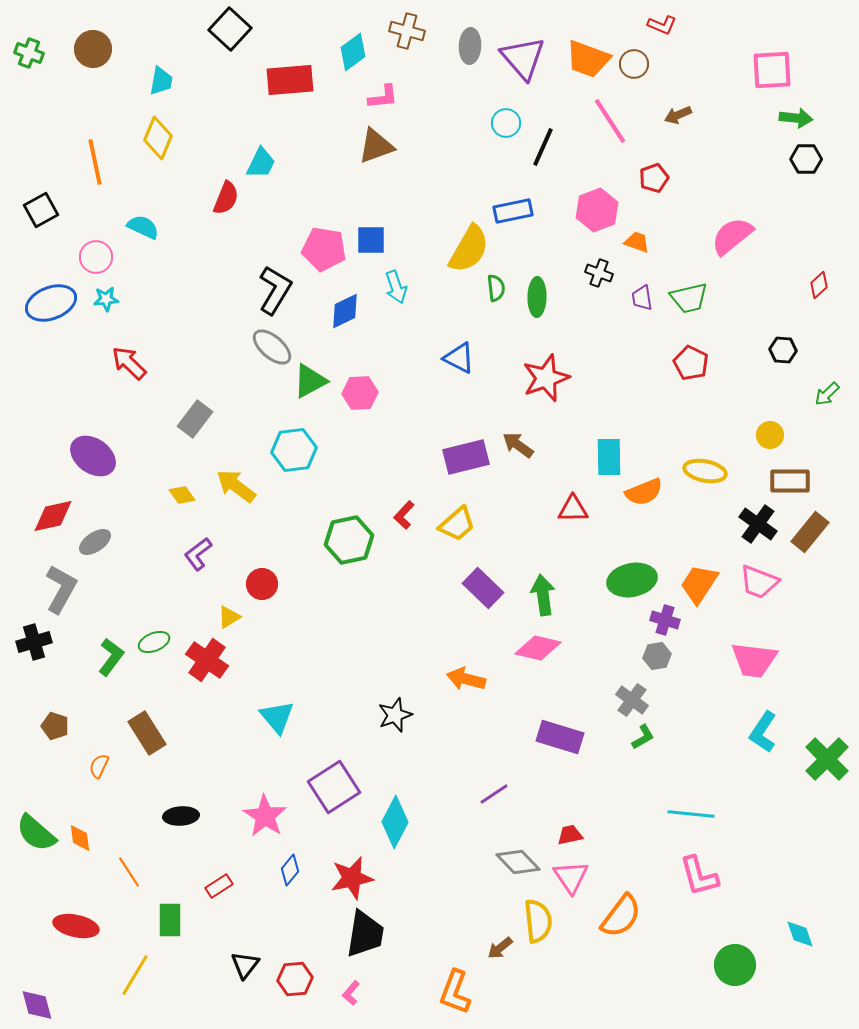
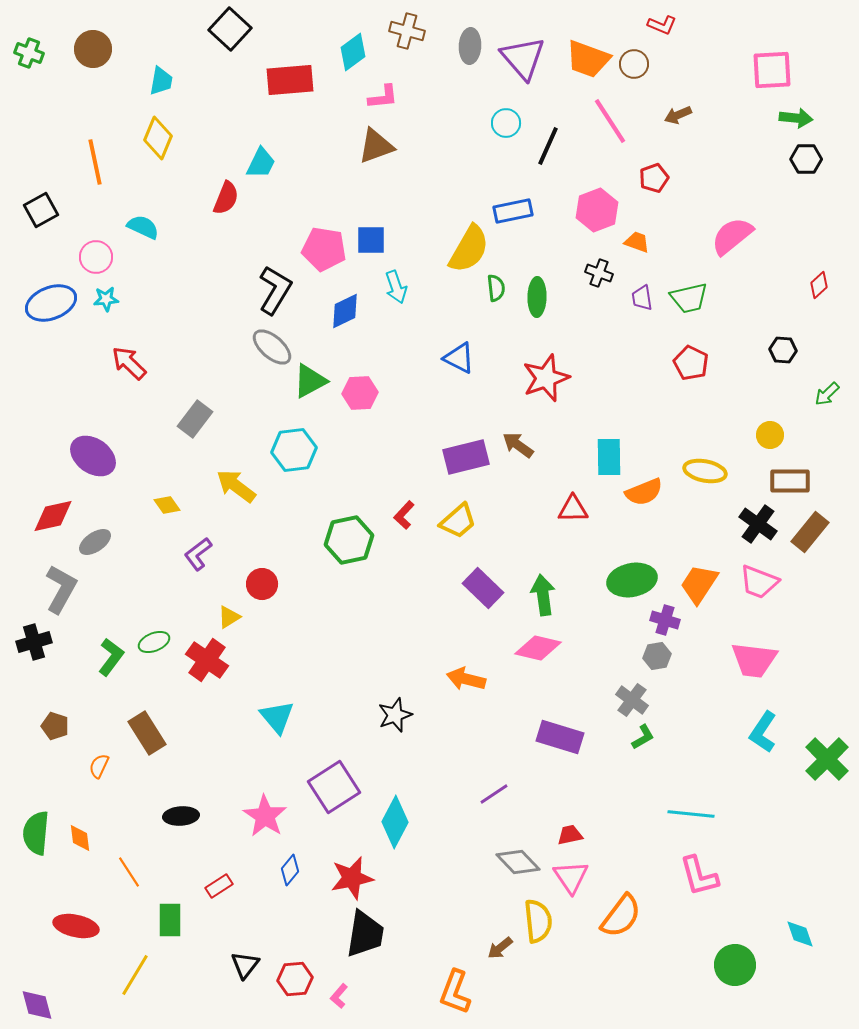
black line at (543, 147): moved 5 px right, 1 px up
yellow diamond at (182, 495): moved 15 px left, 10 px down
yellow trapezoid at (457, 524): moved 1 px right, 3 px up
green semicircle at (36, 833): rotated 54 degrees clockwise
pink L-shape at (351, 993): moved 12 px left, 3 px down
